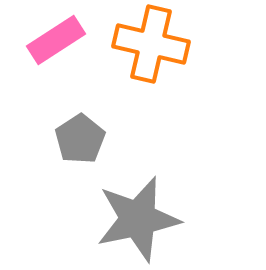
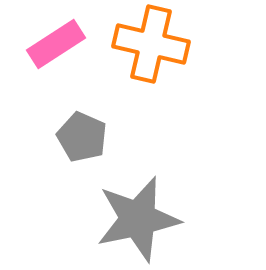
pink rectangle: moved 4 px down
gray pentagon: moved 2 px right, 2 px up; rotated 15 degrees counterclockwise
